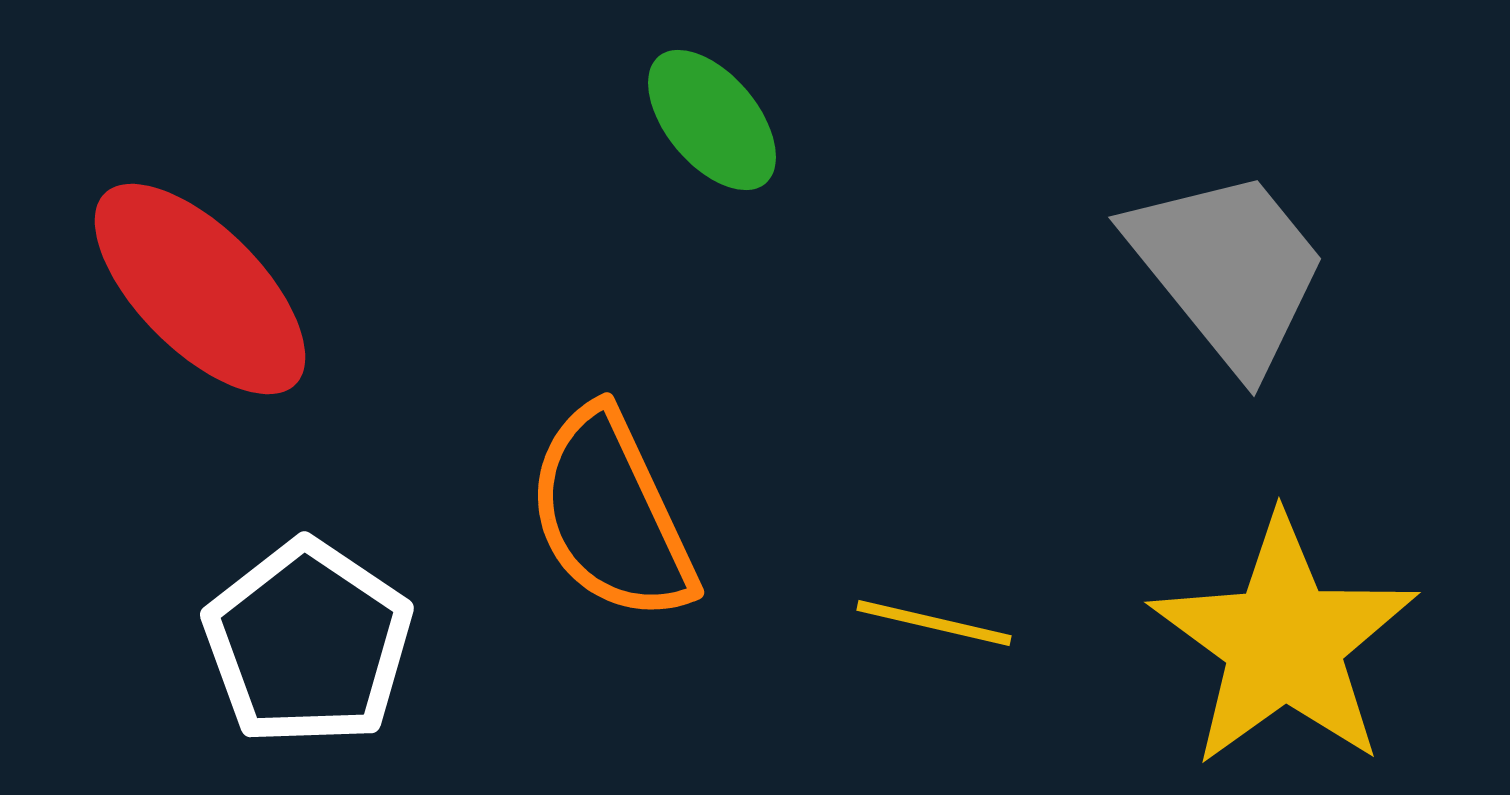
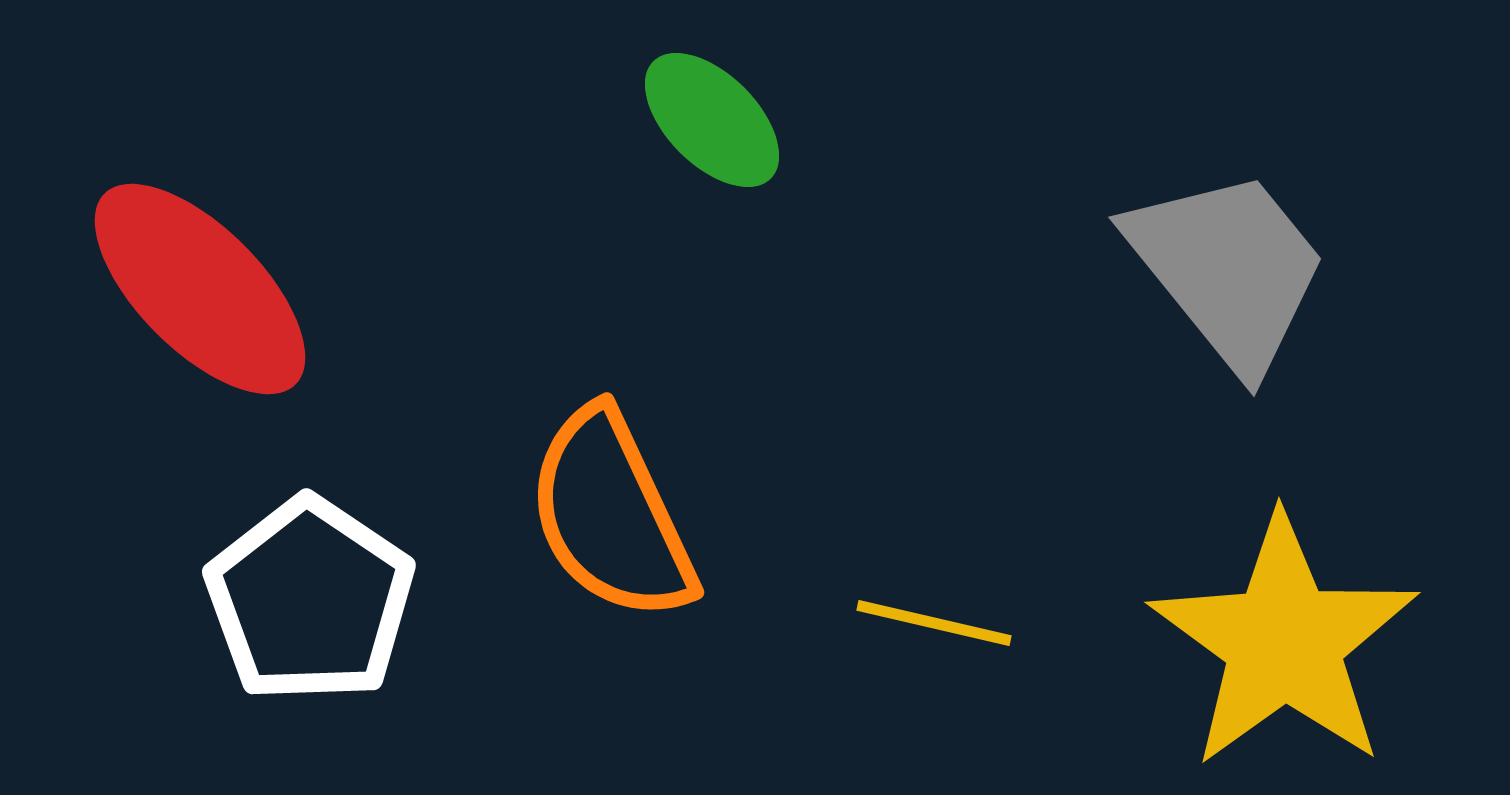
green ellipse: rotated 5 degrees counterclockwise
white pentagon: moved 2 px right, 43 px up
